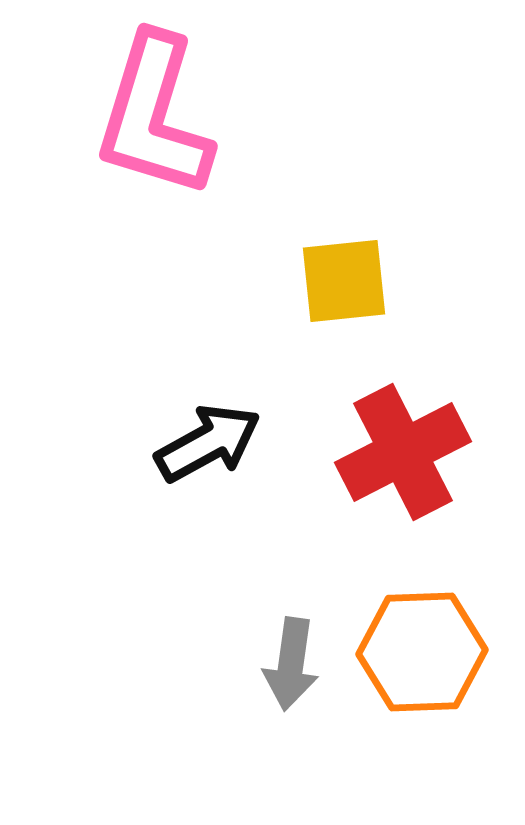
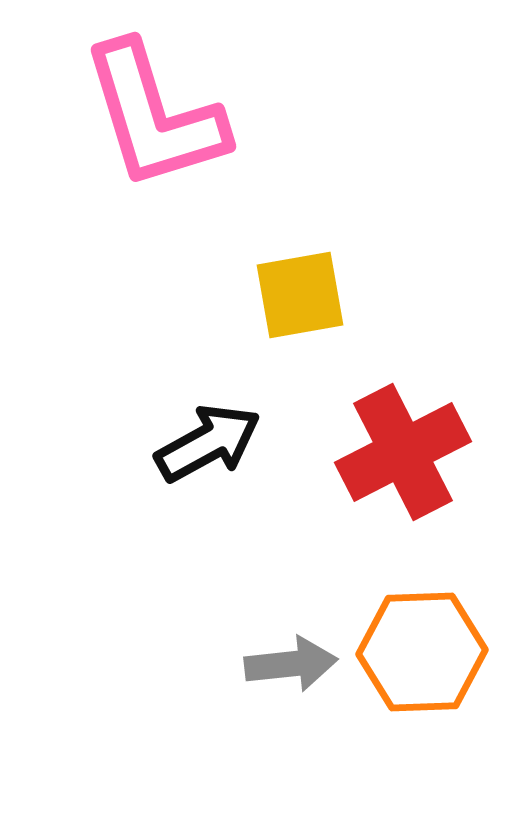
pink L-shape: rotated 34 degrees counterclockwise
yellow square: moved 44 px left, 14 px down; rotated 4 degrees counterclockwise
gray arrow: rotated 104 degrees counterclockwise
